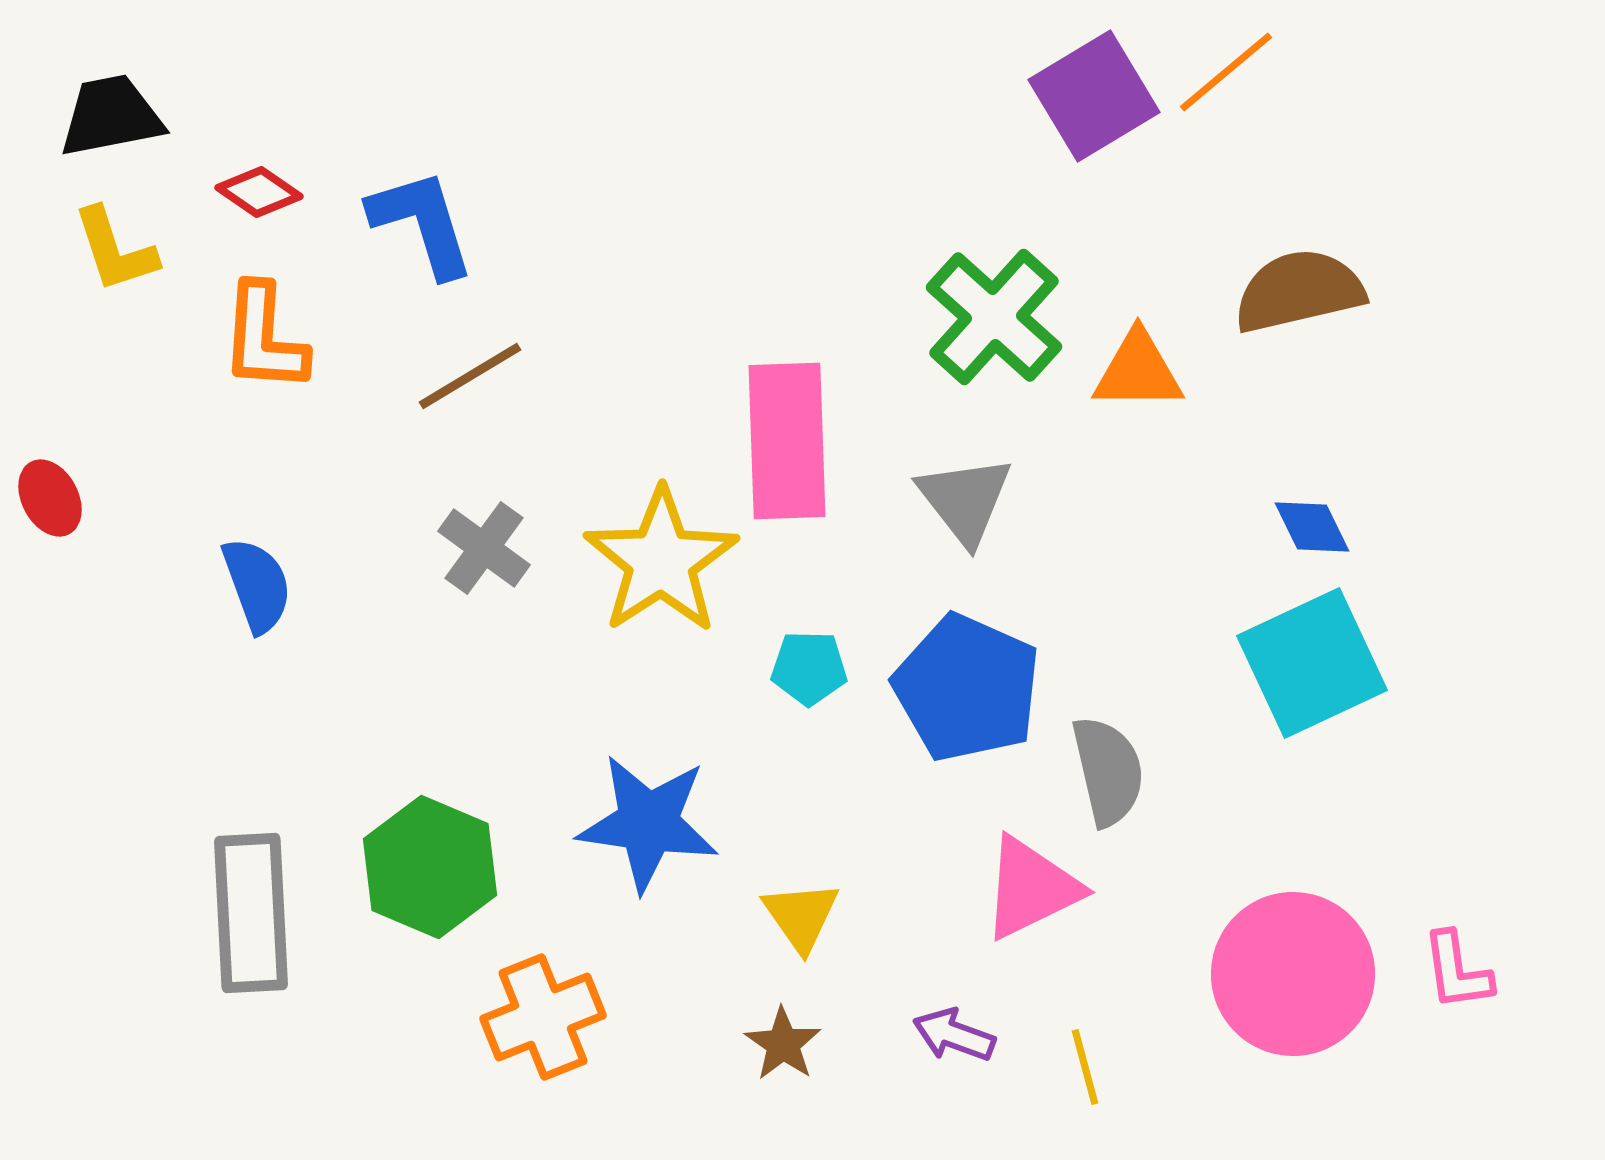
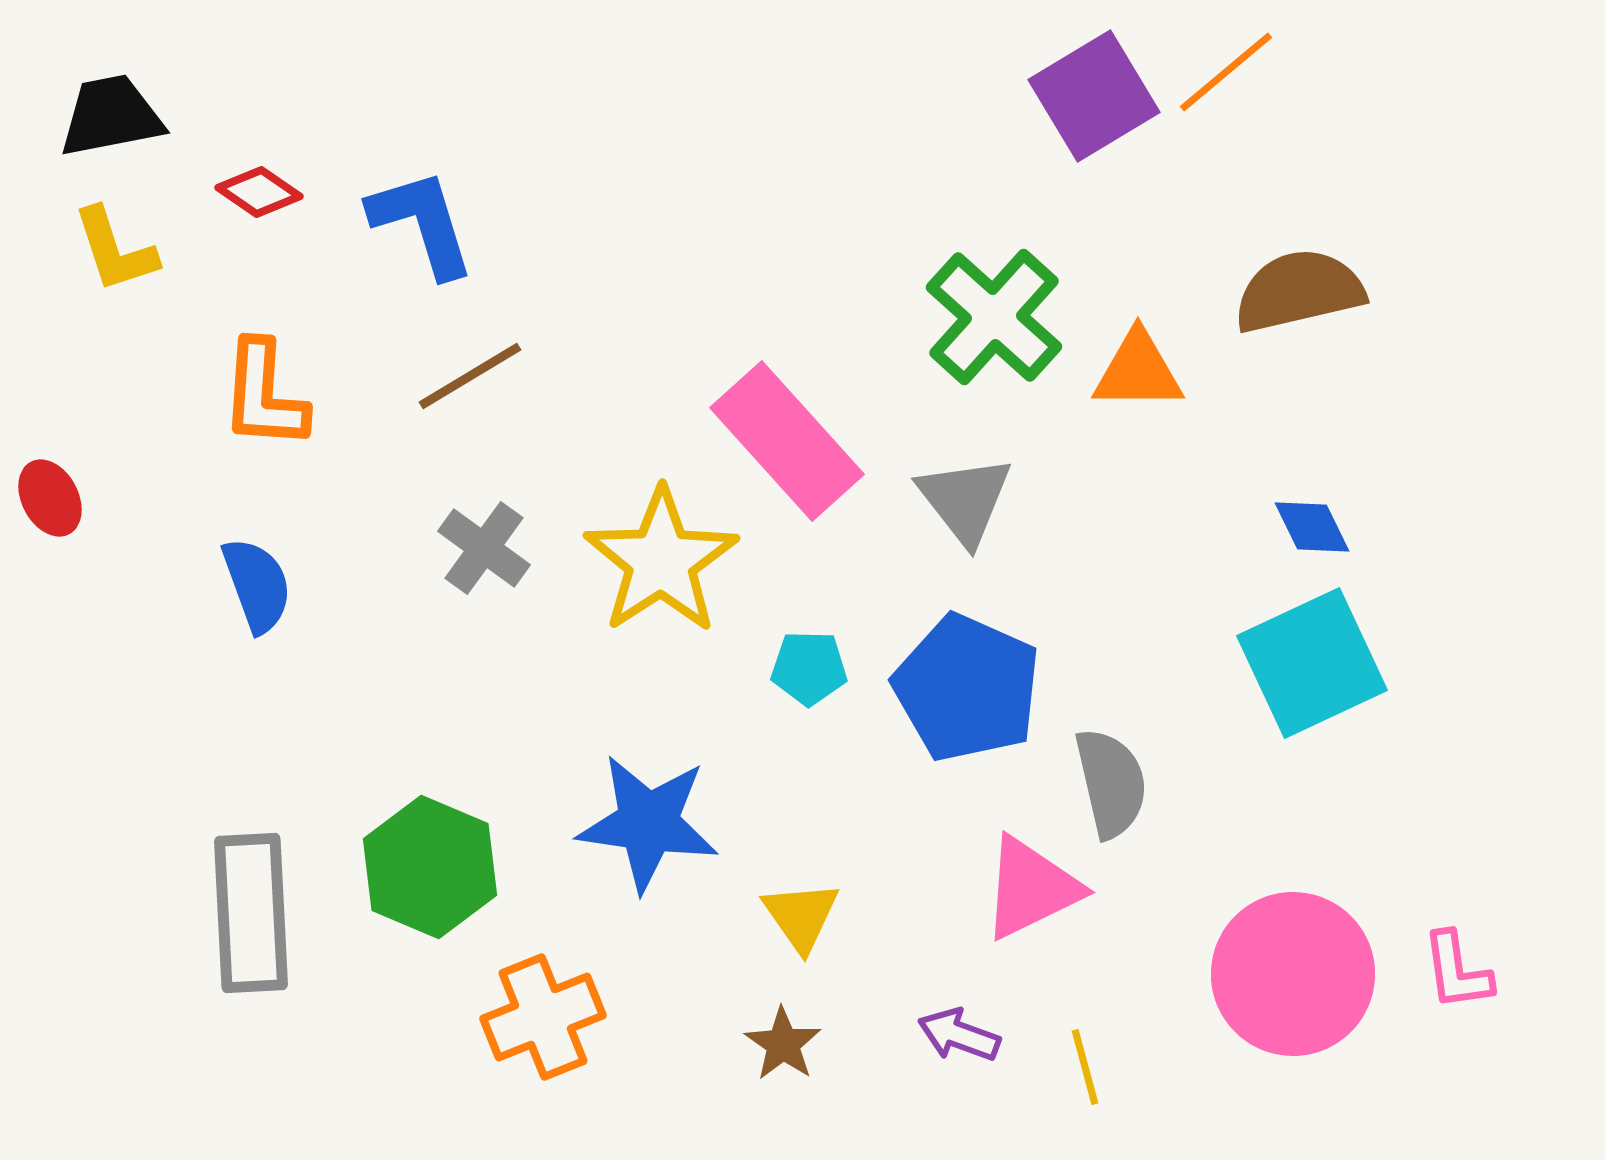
orange L-shape: moved 57 px down
pink rectangle: rotated 40 degrees counterclockwise
gray semicircle: moved 3 px right, 12 px down
purple arrow: moved 5 px right
